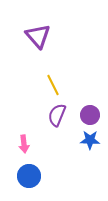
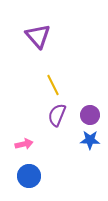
pink arrow: rotated 96 degrees counterclockwise
